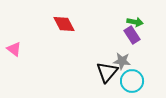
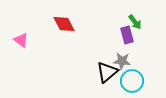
green arrow: rotated 42 degrees clockwise
purple rectangle: moved 5 px left; rotated 18 degrees clockwise
pink triangle: moved 7 px right, 9 px up
black triangle: rotated 10 degrees clockwise
